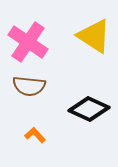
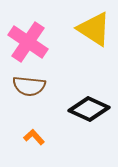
yellow triangle: moved 7 px up
orange L-shape: moved 1 px left, 2 px down
